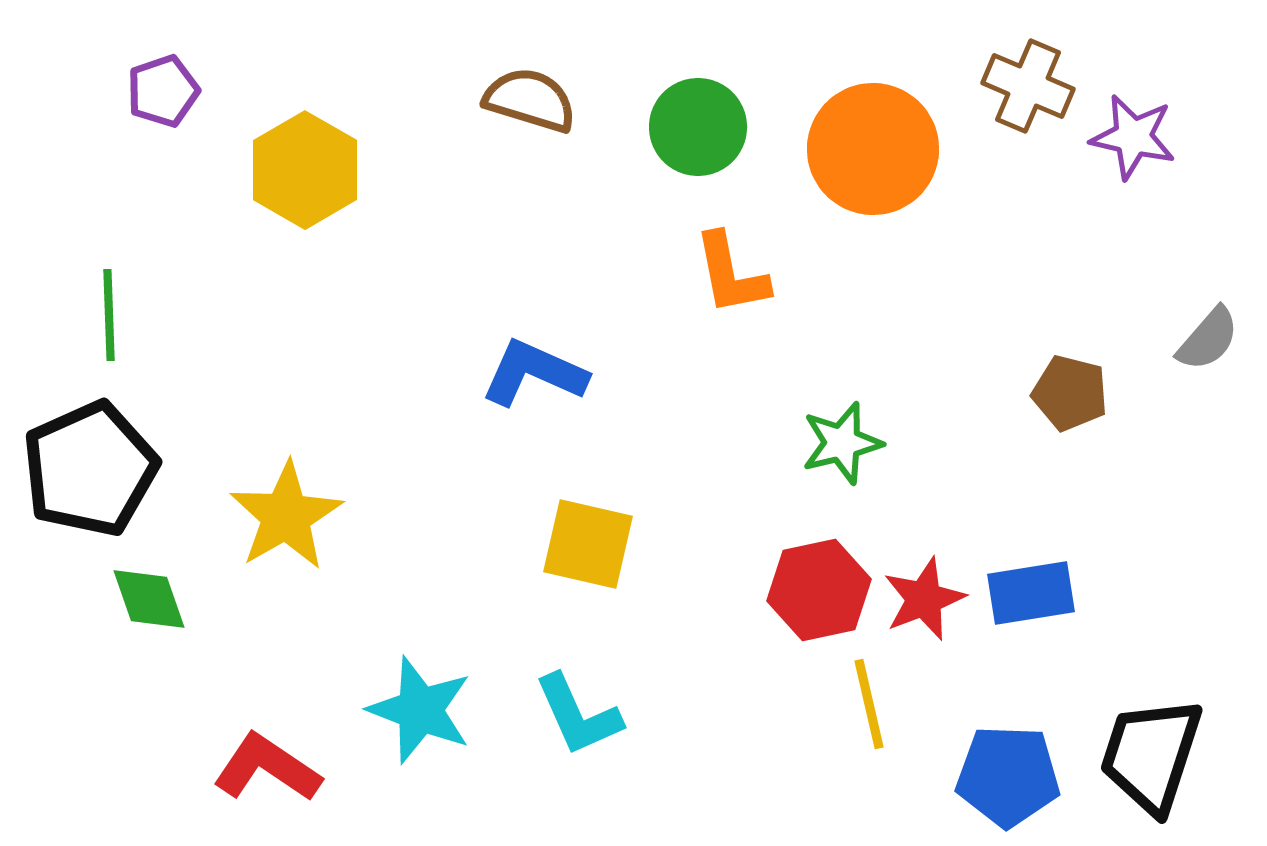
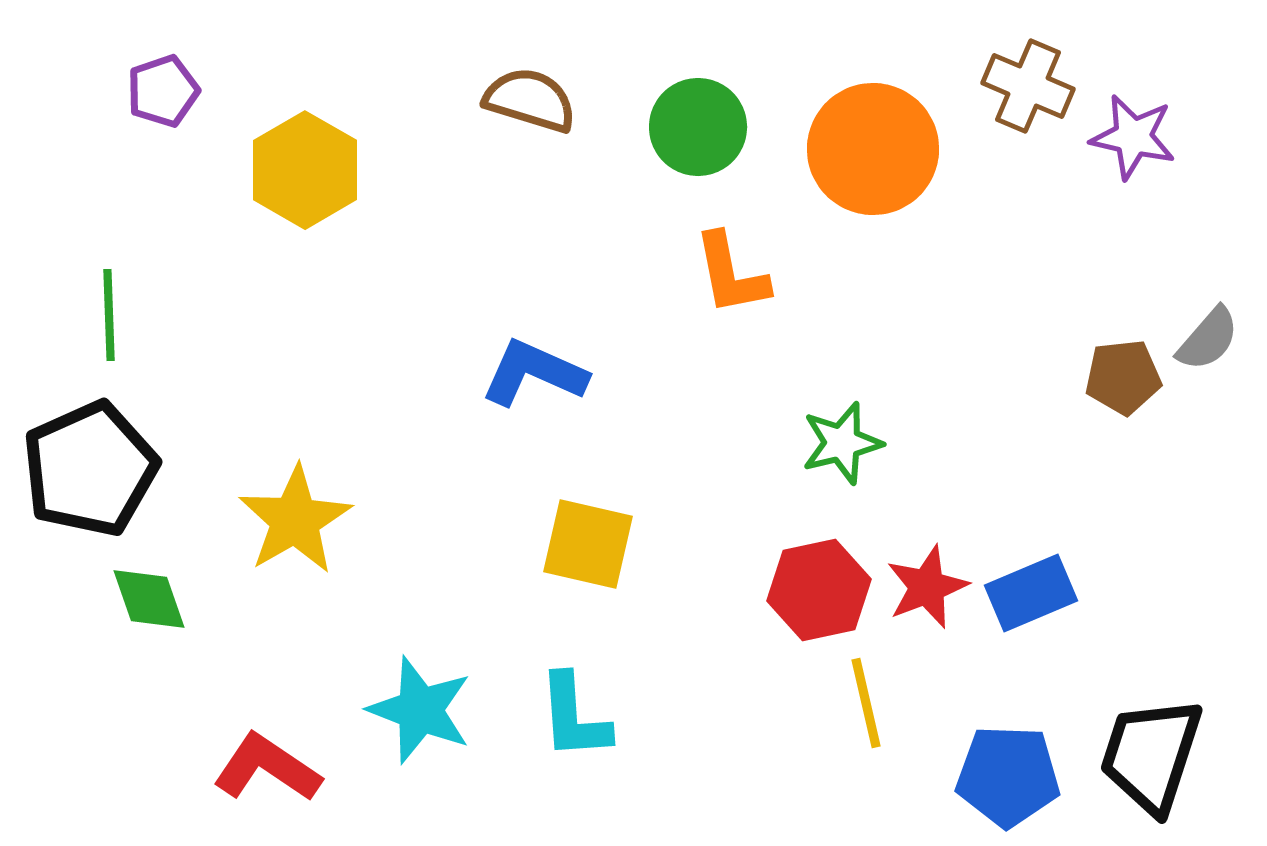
brown pentagon: moved 53 px right, 16 px up; rotated 20 degrees counterclockwise
yellow star: moved 9 px right, 4 px down
blue rectangle: rotated 14 degrees counterclockwise
red star: moved 3 px right, 12 px up
yellow line: moved 3 px left, 1 px up
cyan L-shape: moved 4 px left, 2 px down; rotated 20 degrees clockwise
